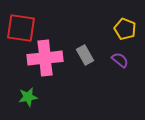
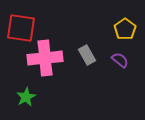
yellow pentagon: rotated 15 degrees clockwise
gray rectangle: moved 2 px right
green star: moved 2 px left; rotated 18 degrees counterclockwise
